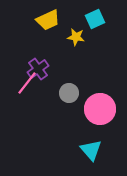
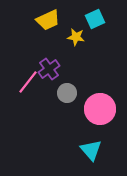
purple cross: moved 11 px right
pink line: moved 1 px right, 1 px up
gray circle: moved 2 px left
